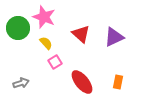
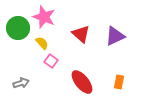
purple triangle: moved 1 px right, 1 px up
yellow semicircle: moved 4 px left
pink square: moved 4 px left, 1 px up; rotated 24 degrees counterclockwise
orange rectangle: moved 1 px right
